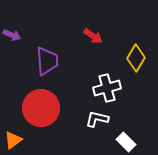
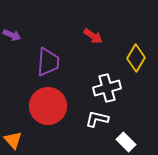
purple trapezoid: moved 1 px right, 1 px down; rotated 8 degrees clockwise
red circle: moved 7 px right, 2 px up
orange triangle: rotated 36 degrees counterclockwise
